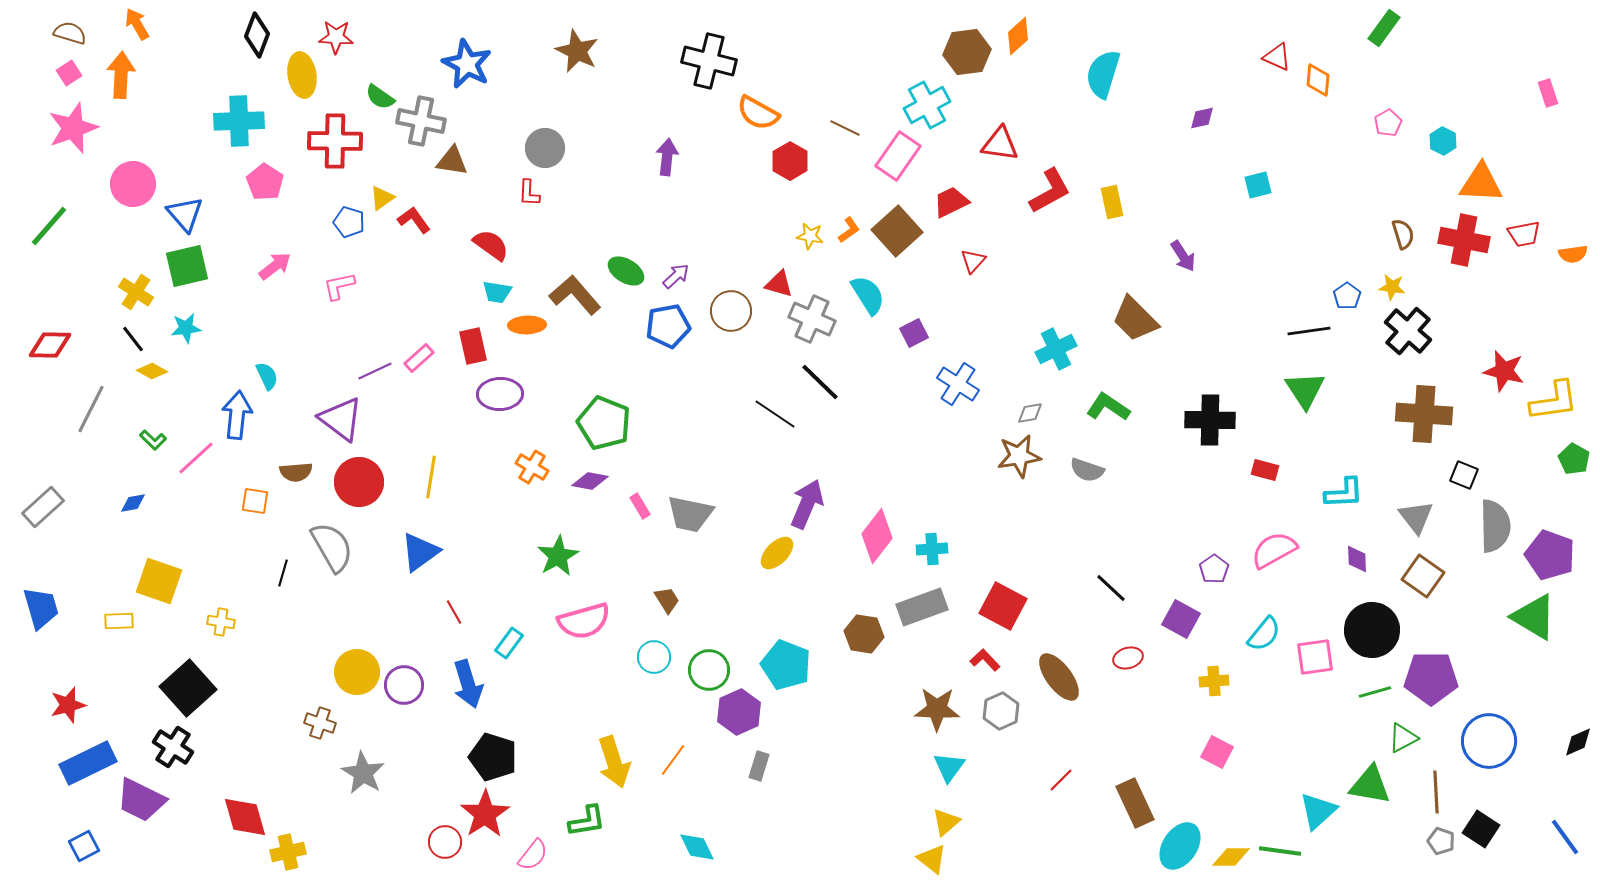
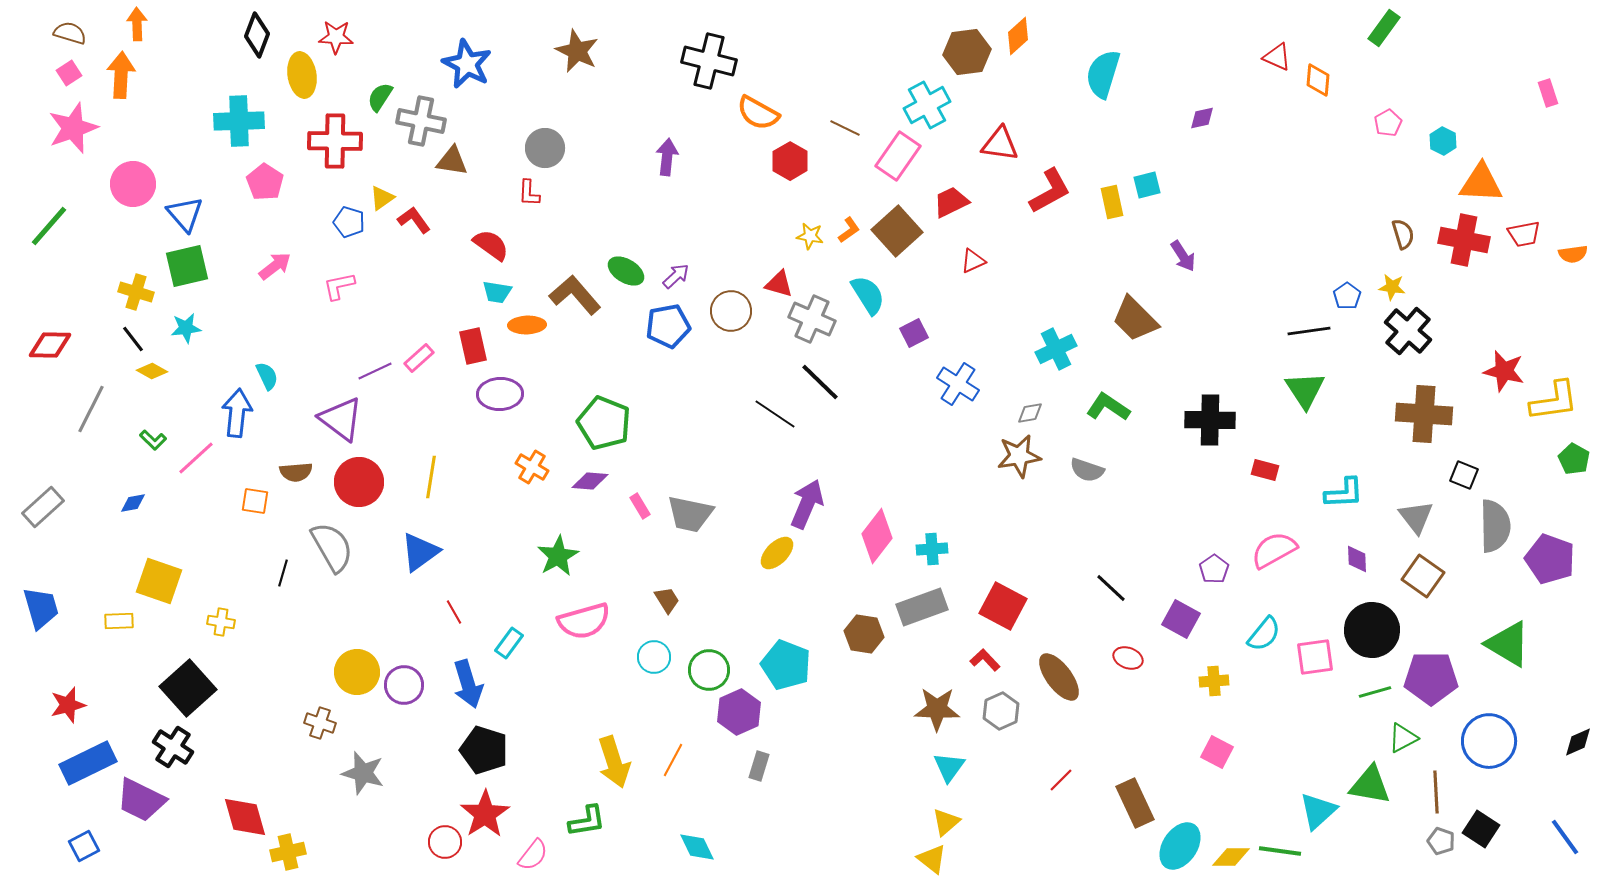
orange arrow at (137, 24): rotated 28 degrees clockwise
green semicircle at (380, 97): rotated 88 degrees clockwise
cyan square at (1258, 185): moved 111 px left
red triangle at (973, 261): rotated 24 degrees clockwise
yellow cross at (136, 292): rotated 16 degrees counterclockwise
blue arrow at (237, 415): moved 2 px up
purple diamond at (590, 481): rotated 6 degrees counterclockwise
purple pentagon at (1550, 555): moved 4 px down
green triangle at (1534, 617): moved 26 px left, 27 px down
red ellipse at (1128, 658): rotated 36 degrees clockwise
black pentagon at (493, 757): moved 9 px left, 7 px up
orange line at (673, 760): rotated 8 degrees counterclockwise
gray star at (363, 773): rotated 15 degrees counterclockwise
